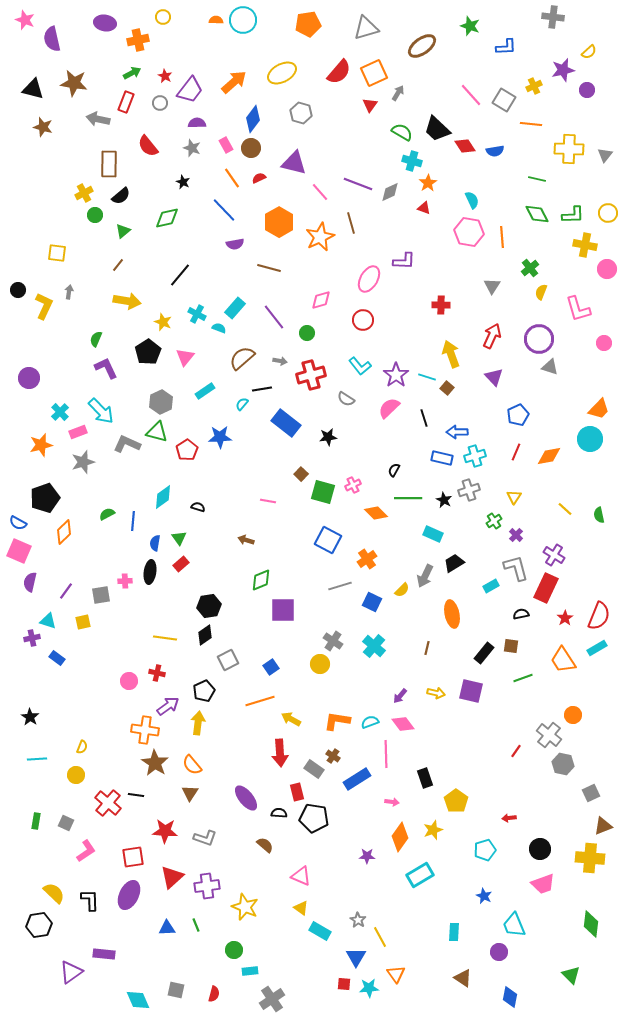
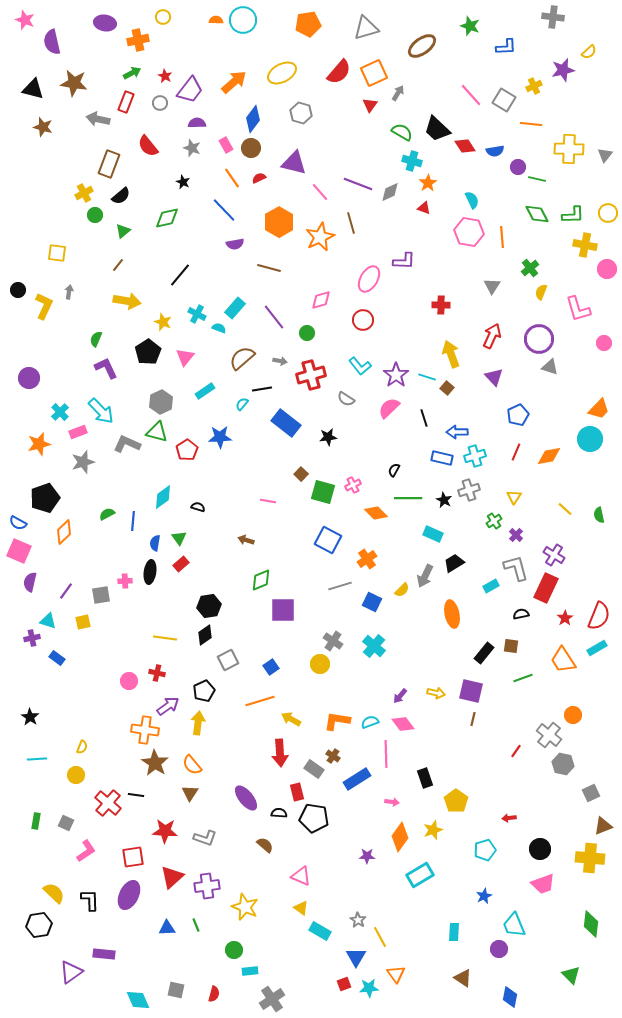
purple semicircle at (52, 39): moved 3 px down
purple circle at (587, 90): moved 69 px left, 77 px down
brown rectangle at (109, 164): rotated 20 degrees clockwise
orange star at (41, 445): moved 2 px left, 1 px up
brown line at (427, 648): moved 46 px right, 71 px down
blue star at (484, 896): rotated 21 degrees clockwise
purple circle at (499, 952): moved 3 px up
red square at (344, 984): rotated 24 degrees counterclockwise
